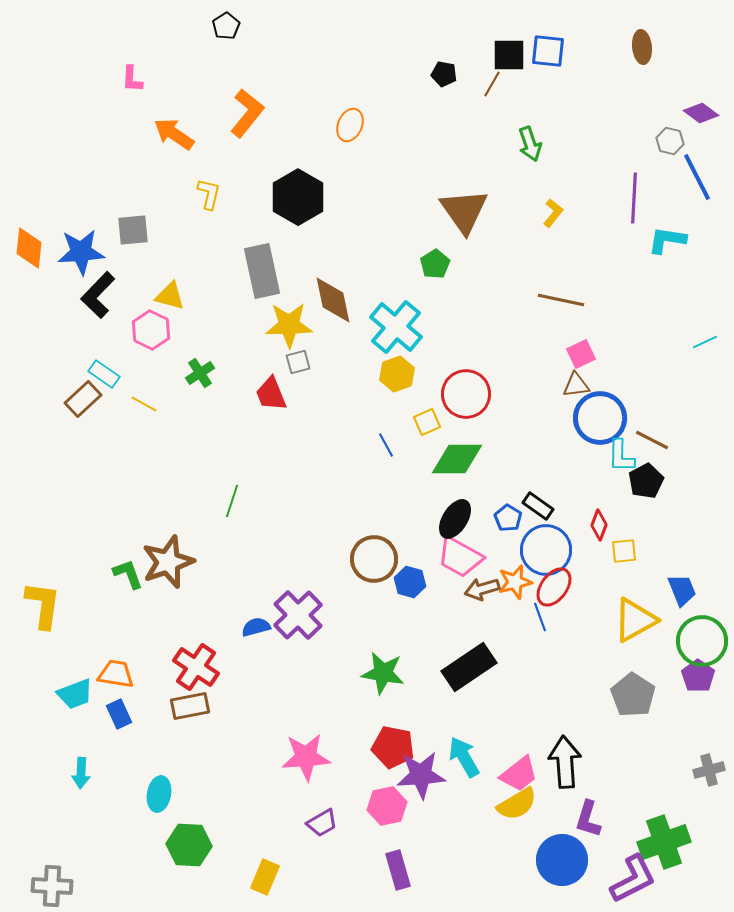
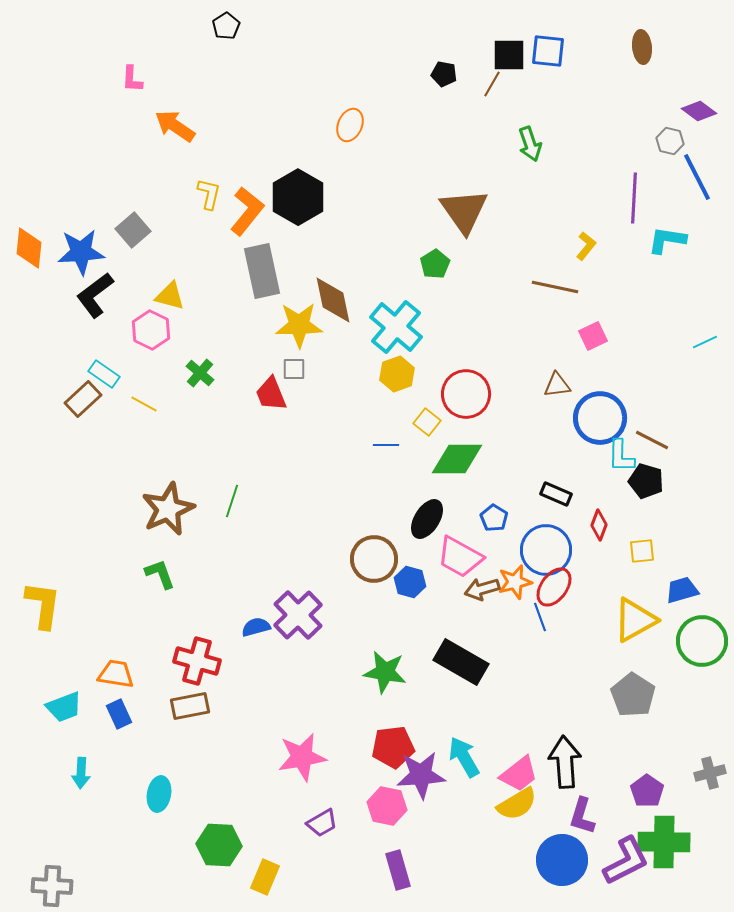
orange L-shape at (247, 113): moved 98 px down
purple diamond at (701, 113): moved 2 px left, 2 px up
orange arrow at (174, 134): moved 1 px right, 8 px up
yellow L-shape at (553, 213): moved 33 px right, 33 px down
gray square at (133, 230): rotated 36 degrees counterclockwise
black L-shape at (98, 295): moved 3 px left; rotated 9 degrees clockwise
brown line at (561, 300): moved 6 px left, 13 px up
yellow star at (289, 325): moved 10 px right
pink square at (581, 354): moved 12 px right, 18 px up
gray square at (298, 362): moved 4 px left, 7 px down; rotated 15 degrees clockwise
green cross at (200, 373): rotated 16 degrees counterclockwise
brown triangle at (576, 385): moved 19 px left
yellow square at (427, 422): rotated 28 degrees counterclockwise
blue line at (386, 445): rotated 60 degrees counterclockwise
black pentagon at (646, 481): rotated 28 degrees counterclockwise
black rectangle at (538, 506): moved 18 px right, 12 px up; rotated 12 degrees counterclockwise
blue pentagon at (508, 518): moved 14 px left
black ellipse at (455, 519): moved 28 px left
yellow square at (624, 551): moved 18 px right
brown star at (168, 562): moved 53 px up; rotated 4 degrees counterclockwise
green L-shape at (128, 574): moved 32 px right
blue trapezoid at (682, 590): rotated 84 degrees counterclockwise
red cross at (196, 667): moved 1 px right, 6 px up; rotated 18 degrees counterclockwise
black rectangle at (469, 667): moved 8 px left, 5 px up; rotated 64 degrees clockwise
green star at (383, 673): moved 2 px right, 1 px up
purple pentagon at (698, 676): moved 51 px left, 115 px down
cyan trapezoid at (75, 694): moved 11 px left, 13 px down
red pentagon at (393, 747): rotated 18 degrees counterclockwise
pink star at (306, 757): moved 4 px left; rotated 6 degrees counterclockwise
gray cross at (709, 770): moved 1 px right, 3 px down
pink hexagon at (387, 806): rotated 24 degrees clockwise
purple L-shape at (588, 819): moved 6 px left, 3 px up
green cross at (664, 842): rotated 21 degrees clockwise
green hexagon at (189, 845): moved 30 px right
purple L-shape at (633, 879): moved 7 px left, 18 px up
